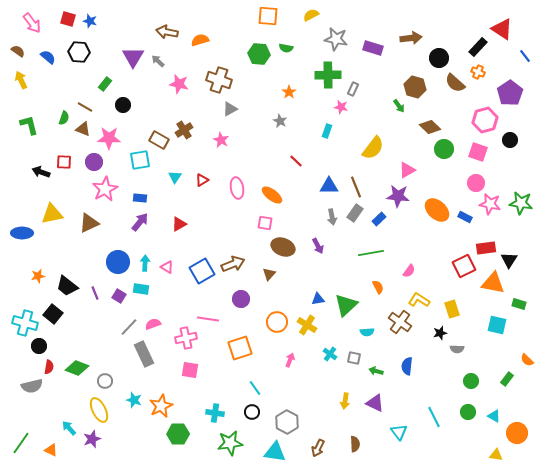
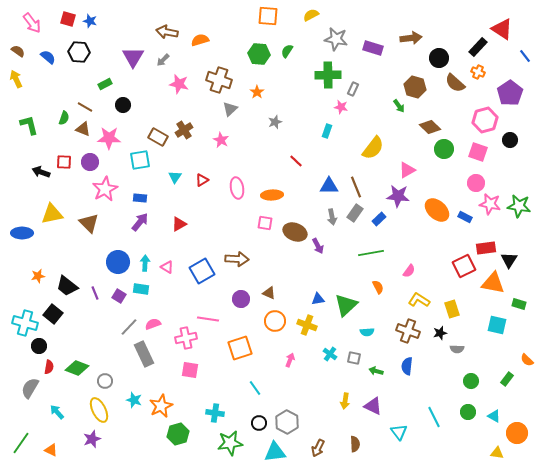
green semicircle at (286, 48): moved 1 px right, 3 px down; rotated 112 degrees clockwise
gray arrow at (158, 61): moved 5 px right, 1 px up; rotated 88 degrees counterclockwise
yellow arrow at (21, 80): moved 5 px left, 1 px up
green rectangle at (105, 84): rotated 24 degrees clockwise
orange star at (289, 92): moved 32 px left
gray triangle at (230, 109): rotated 14 degrees counterclockwise
gray star at (280, 121): moved 5 px left, 1 px down; rotated 24 degrees clockwise
brown rectangle at (159, 140): moved 1 px left, 3 px up
purple circle at (94, 162): moved 4 px left
orange ellipse at (272, 195): rotated 40 degrees counterclockwise
green star at (521, 203): moved 2 px left, 3 px down
brown triangle at (89, 223): rotated 50 degrees counterclockwise
brown ellipse at (283, 247): moved 12 px right, 15 px up
brown arrow at (233, 264): moved 4 px right, 5 px up; rotated 25 degrees clockwise
brown triangle at (269, 274): moved 19 px down; rotated 48 degrees counterclockwise
orange circle at (277, 322): moved 2 px left, 1 px up
brown cross at (400, 322): moved 8 px right, 9 px down; rotated 15 degrees counterclockwise
yellow cross at (307, 325): rotated 12 degrees counterclockwise
gray semicircle at (32, 386): moved 2 px left, 2 px down; rotated 135 degrees clockwise
purple triangle at (375, 403): moved 2 px left, 3 px down
black circle at (252, 412): moved 7 px right, 11 px down
cyan arrow at (69, 428): moved 12 px left, 16 px up
green hexagon at (178, 434): rotated 15 degrees counterclockwise
cyan triangle at (275, 452): rotated 15 degrees counterclockwise
yellow triangle at (496, 455): moved 1 px right, 2 px up
